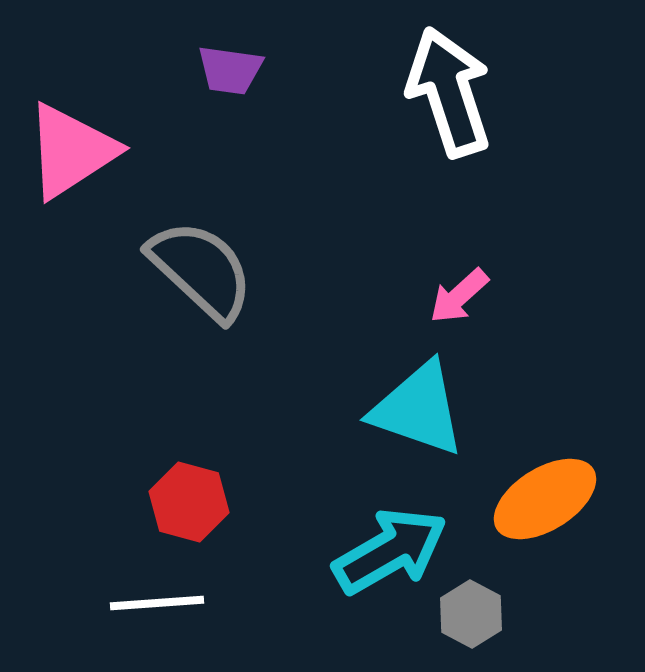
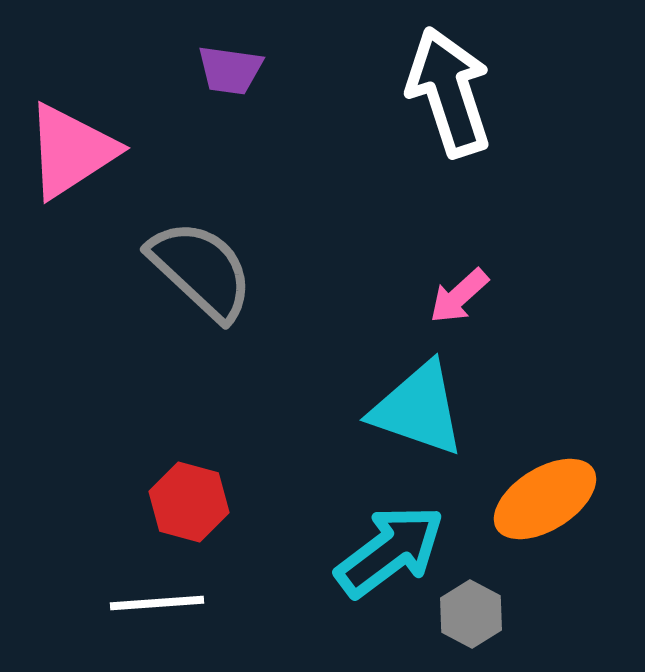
cyan arrow: rotated 7 degrees counterclockwise
